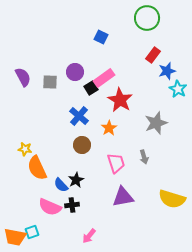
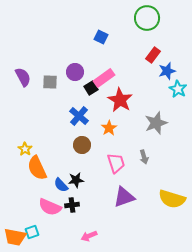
yellow star: rotated 24 degrees clockwise
black star: rotated 21 degrees clockwise
purple triangle: moved 1 px right; rotated 10 degrees counterclockwise
pink arrow: rotated 28 degrees clockwise
